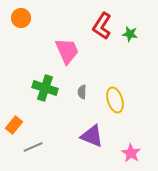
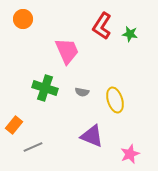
orange circle: moved 2 px right, 1 px down
gray semicircle: rotated 80 degrees counterclockwise
pink star: moved 1 px left, 1 px down; rotated 18 degrees clockwise
